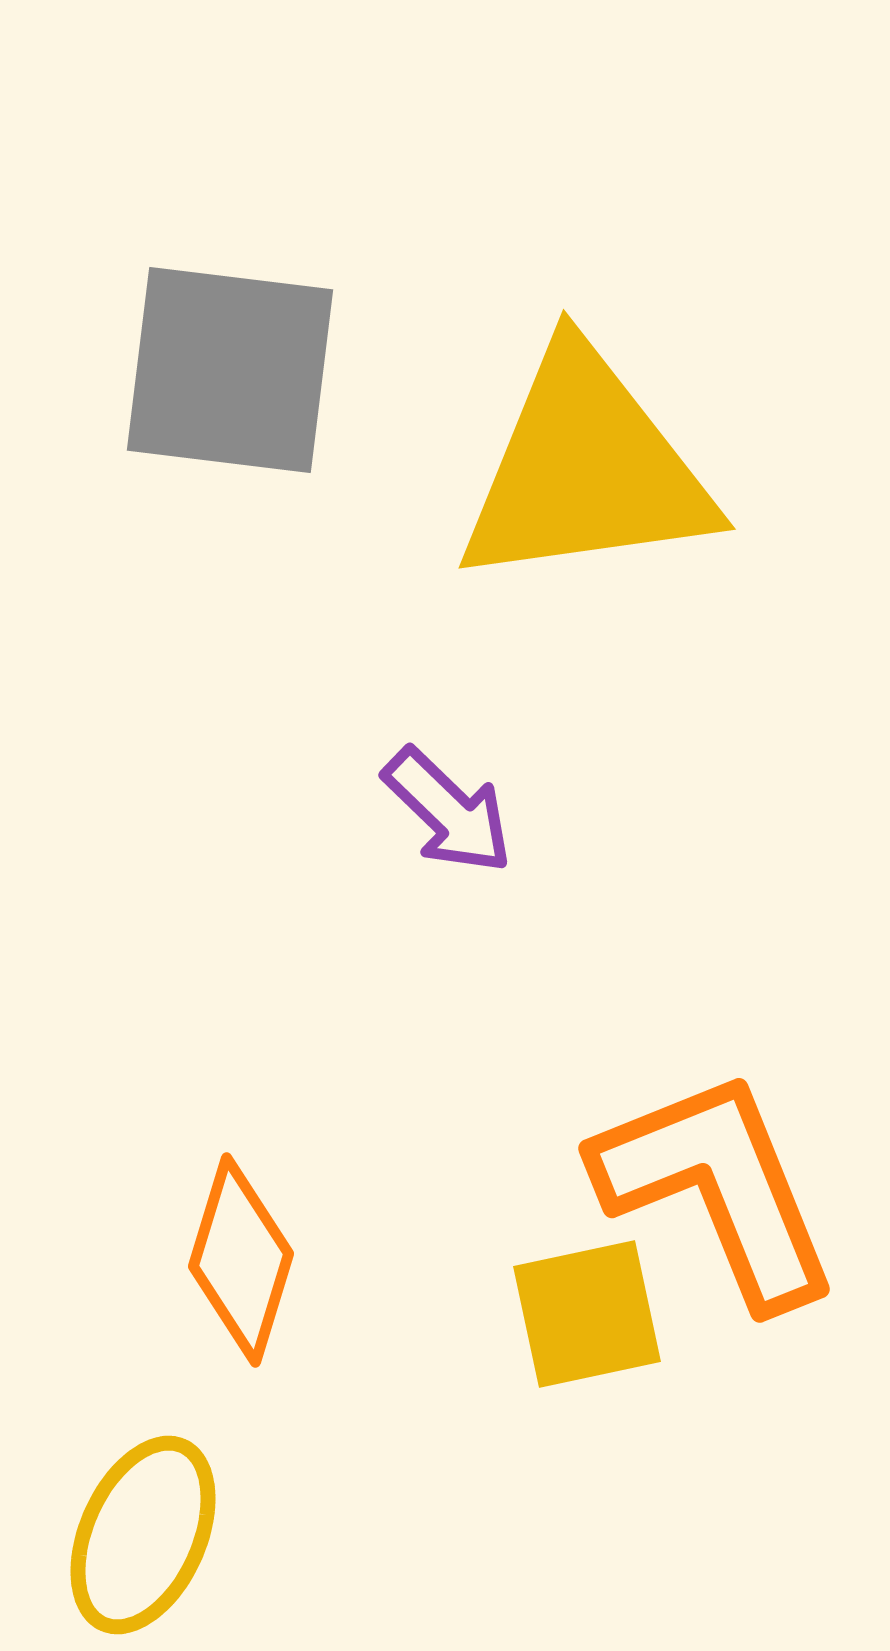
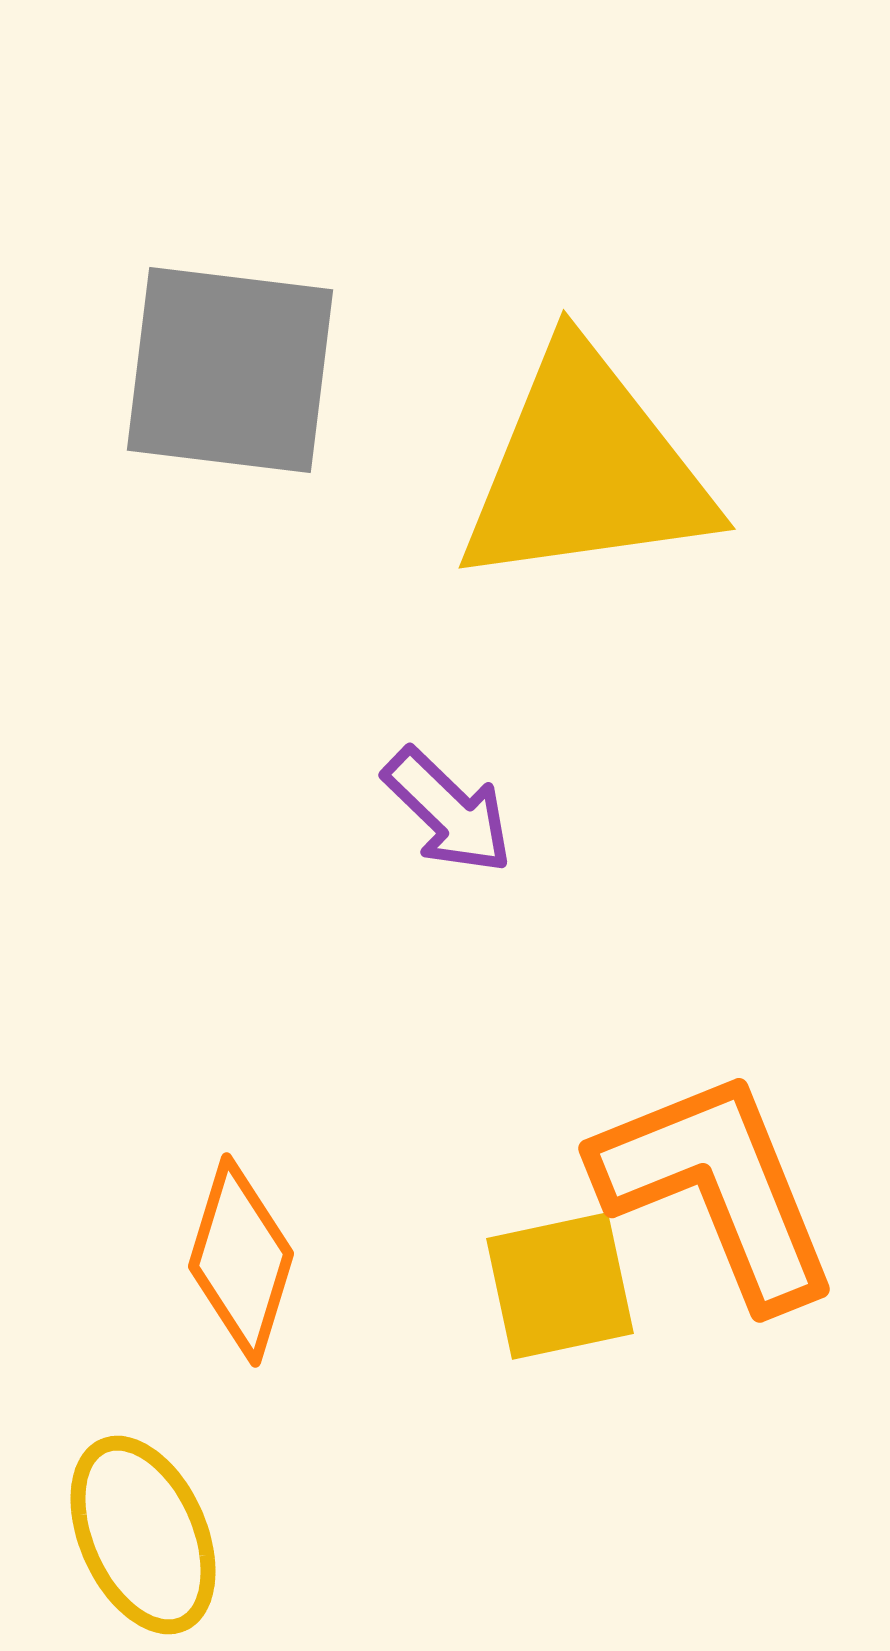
yellow square: moved 27 px left, 28 px up
yellow ellipse: rotated 48 degrees counterclockwise
